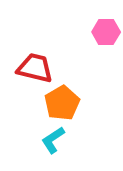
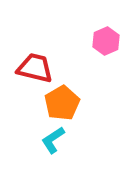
pink hexagon: moved 9 px down; rotated 24 degrees counterclockwise
